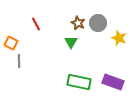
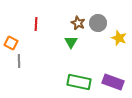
red line: rotated 32 degrees clockwise
